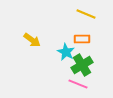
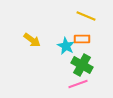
yellow line: moved 2 px down
cyan star: moved 6 px up
green cross: rotated 30 degrees counterclockwise
pink line: rotated 42 degrees counterclockwise
